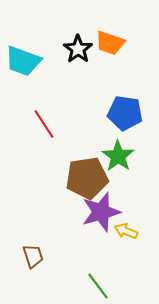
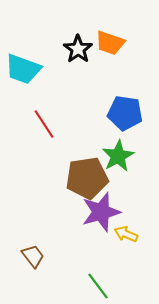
cyan trapezoid: moved 8 px down
green star: rotated 8 degrees clockwise
yellow arrow: moved 3 px down
brown trapezoid: rotated 20 degrees counterclockwise
